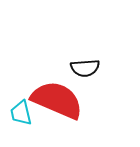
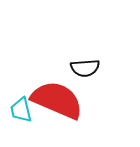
cyan trapezoid: moved 3 px up
